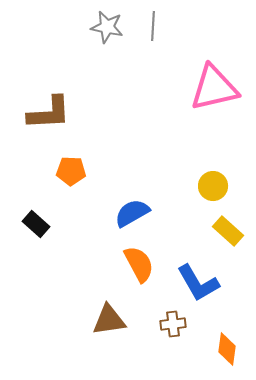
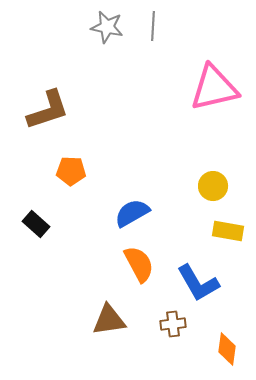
brown L-shape: moved 1 px left, 3 px up; rotated 15 degrees counterclockwise
yellow rectangle: rotated 32 degrees counterclockwise
